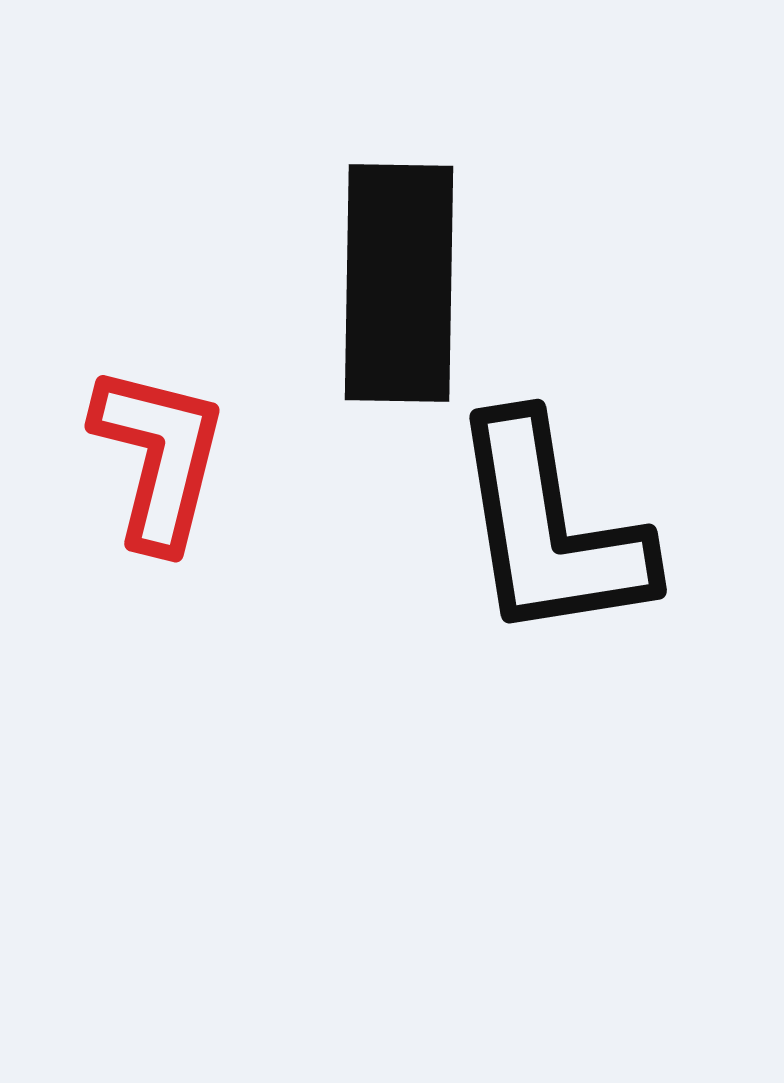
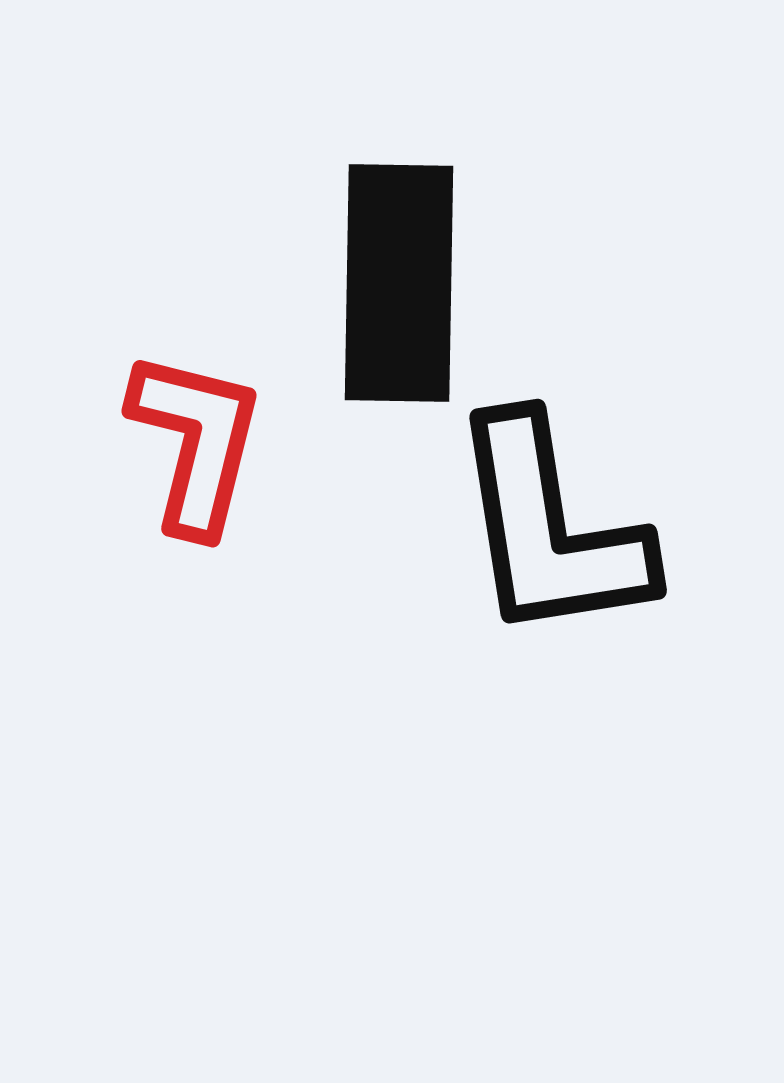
red L-shape: moved 37 px right, 15 px up
